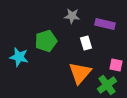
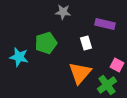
gray star: moved 9 px left, 4 px up
green pentagon: moved 2 px down
pink square: moved 1 px right; rotated 16 degrees clockwise
